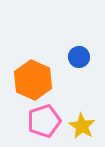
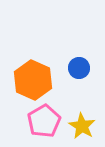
blue circle: moved 11 px down
pink pentagon: rotated 12 degrees counterclockwise
